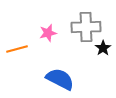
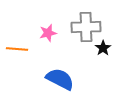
orange line: rotated 20 degrees clockwise
